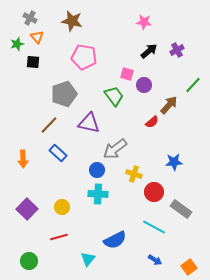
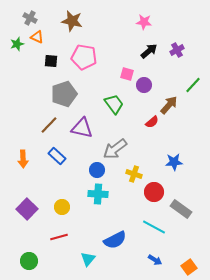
orange triangle: rotated 24 degrees counterclockwise
black square: moved 18 px right, 1 px up
green trapezoid: moved 8 px down
purple triangle: moved 7 px left, 5 px down
blue rectangle: moved 1 px left, 3 px down
